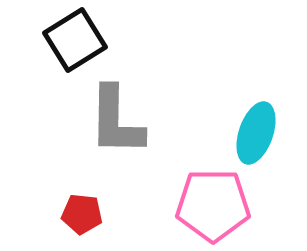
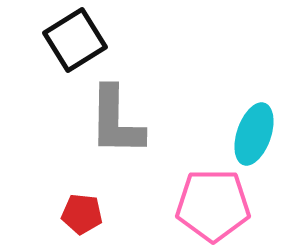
cyan ellipse: moved 2 px left, 1 px down
